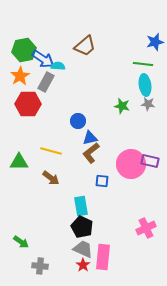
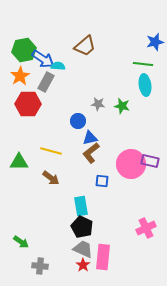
gray star: moved 50 px left
